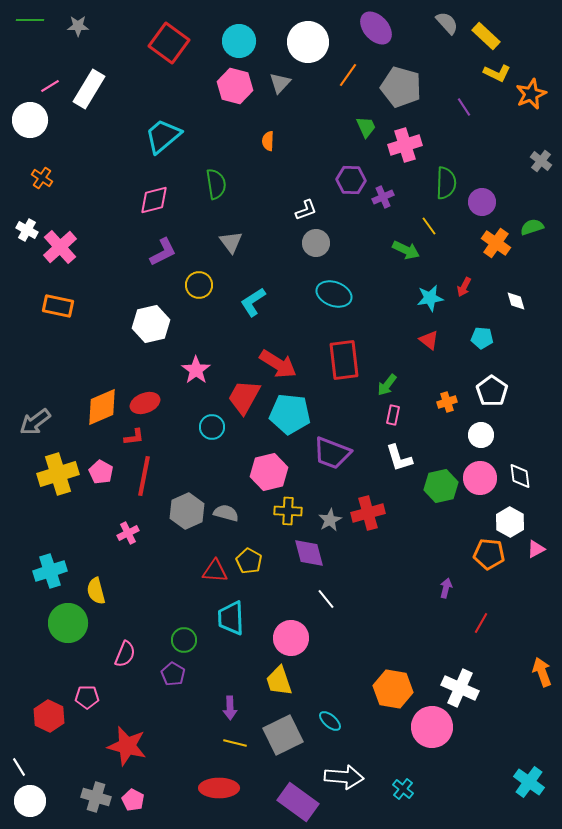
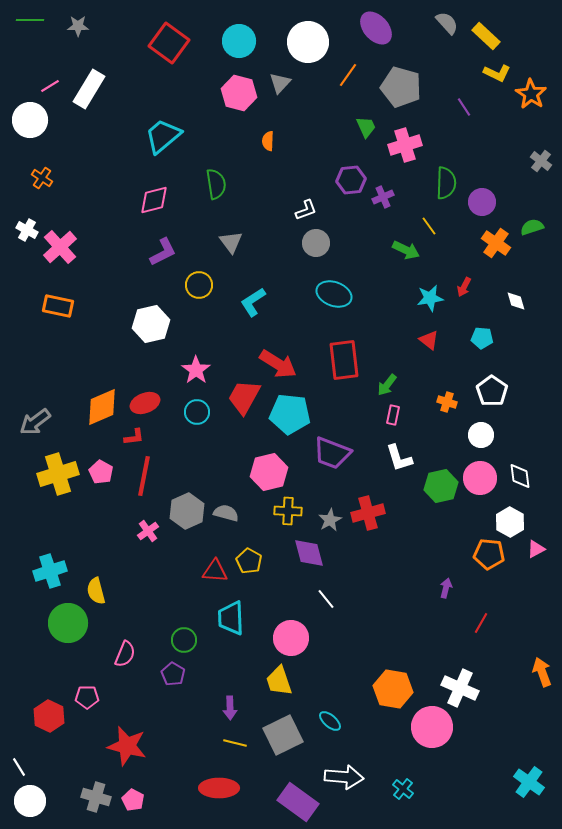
pink hexagon at (235, 86): moved 4 px right, 7 px down
orange star at (531, 94): rotated 16 degrees counterclockwise
purple hexagon at (351, 180): rotated 8 degrees counterclockwise
orange cross at (447, 402): rotated 36 degrees clockwise
cyan circle at (212, 427): moved 15 px left, 15 px up
pink cross at (128, 533): moved 20 px right, 2 px up; rotated 10 degrees counterclockwise
